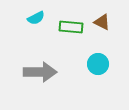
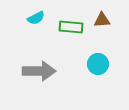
brown triangle: moved 2 px up; rotated 30 degrees counterclockwise
gray arrow: moved 1 px left, 1 px up
